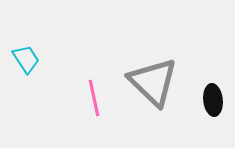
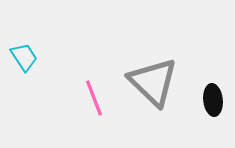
cyan trapezoid: moved 2 px left, 2 px up
pink line: rotated 9 degrees counterclockwise
